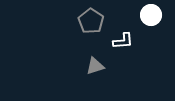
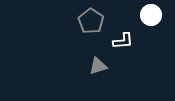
gray triangle: moved 3 px right
